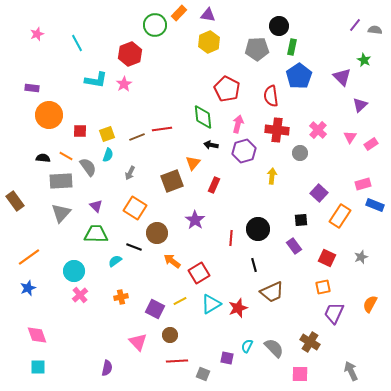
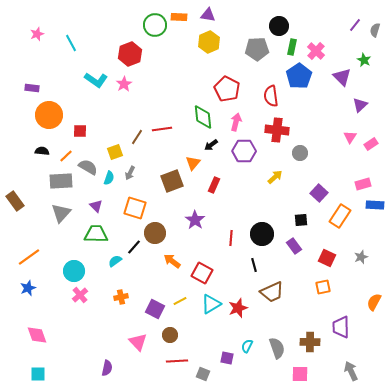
orange rectangle at (179, 13): moved 4 px down; rotated 49 degrees clockwise
gray semicircle at (375, 30): rotated 80 degrees counterclockwise
cyan line at (77, 43): moved 6 px left
cyan L-shape at (96, 80): rotated 25 degrees clockwise
pink arrow at (238, 124): moved 2 px left, 2 px up
pink cross at (318, 130): moved 2 px left, 79 px up
yellow square at (107, 134): moved 8 px right, 18 px down
brown line at (137, 137): rotated 35 degrees counterclockwise
black arrow at (211, 145): rotated 48 degrees counterclockwise
purple hexagon at (244, 151): rotated 15 degrees clockwise
cyan semicircle at (108, 155): moved 1 px right, 23 px down
orange line at (66, 156): rotated 72 degrees counterclockwise
black semicircle at (43, 158): moved 1 px left, 7 px up
gray semicircle at (88, 167): rotated 24 degrees counterclockwise
yellow arrow at (272, 176): moved 3 px right, 1 px down; rotated 42 degrees clockwise
blue rectangle at (375, 205): rotated 18 degrees counterclockwise
orange square at (135, 208): rotated 15 degrees counterclockwise
black circle at (258, 229): moved 4 px right, 5 px down
brown circle at (157, 233): moved 2 px left
black line at (134, 247): rotated 70 degrees counterclockwise
red square at (199, 273): moved 3 px right; rotated 30 degrees counterclockwise
orange semicircle at (370, 304): moved 4 px right, 2 px up
purple trapezoid at (334, 313): moved 7 px right, 14 px down; rotated 25 degrees counterclockwise
brown cross at (310, 342): rotated 30 degrees counterclockwise
gray semicircle at (274, 348): moved 3 px right; rotated 25 degrees clockwise
cyan square at (38, 367): moved 7 px down
